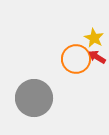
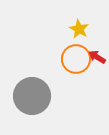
yellow star: moved 15 px left, 9 px up
gray circle: moved 2 px left, 2 px up
